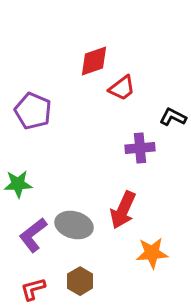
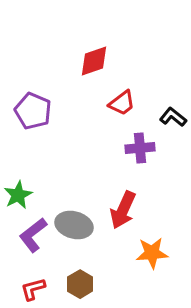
red trapezoid: moved 15 px down
black L-shape: rotated 12 degrees clockwise
green star: moved 11 px down; rotated 24 degrees counterclockwise
brown hexagon: moved 3 px down
